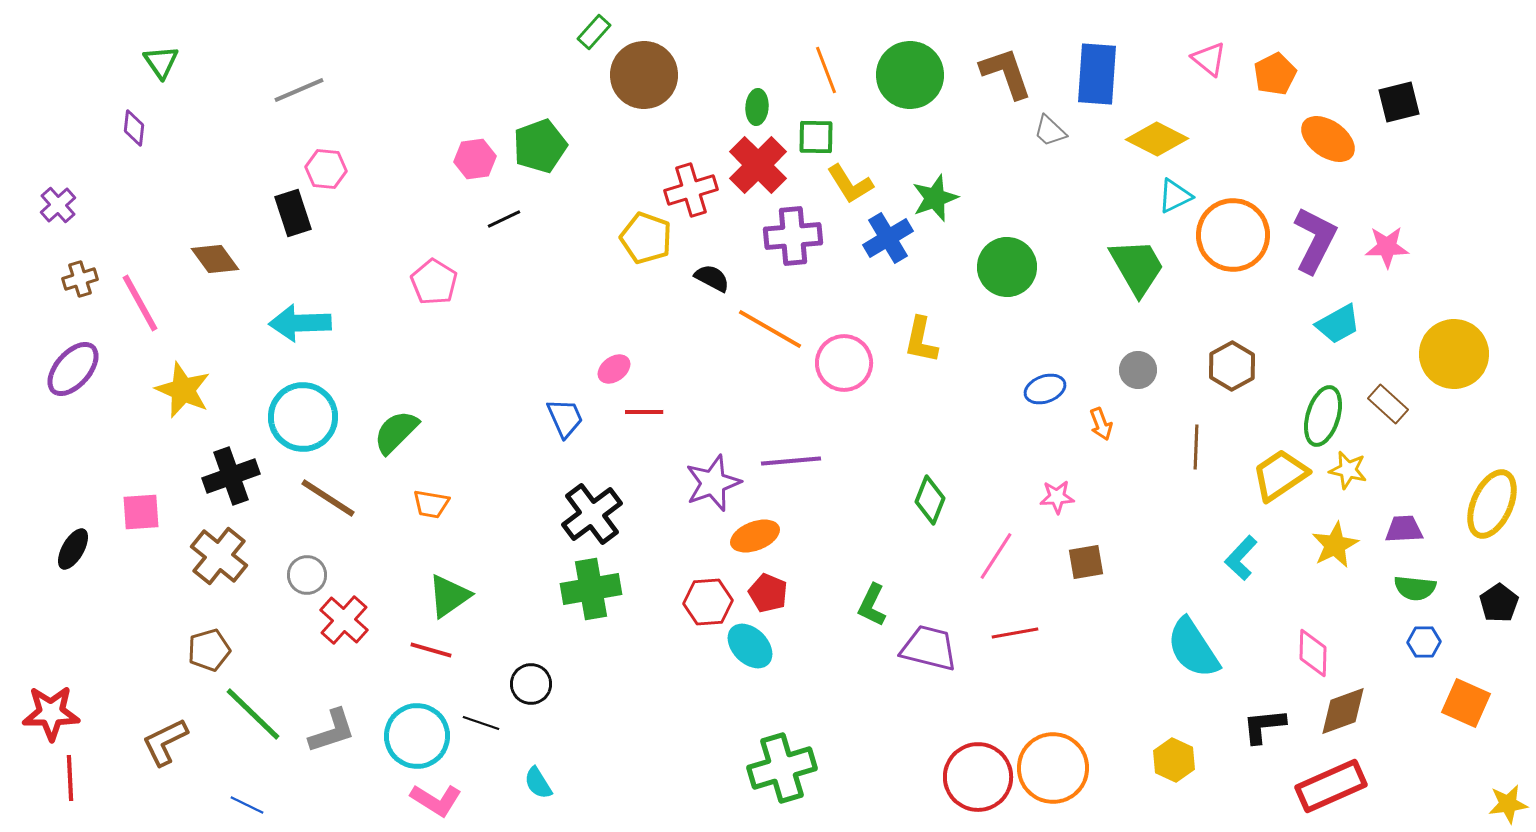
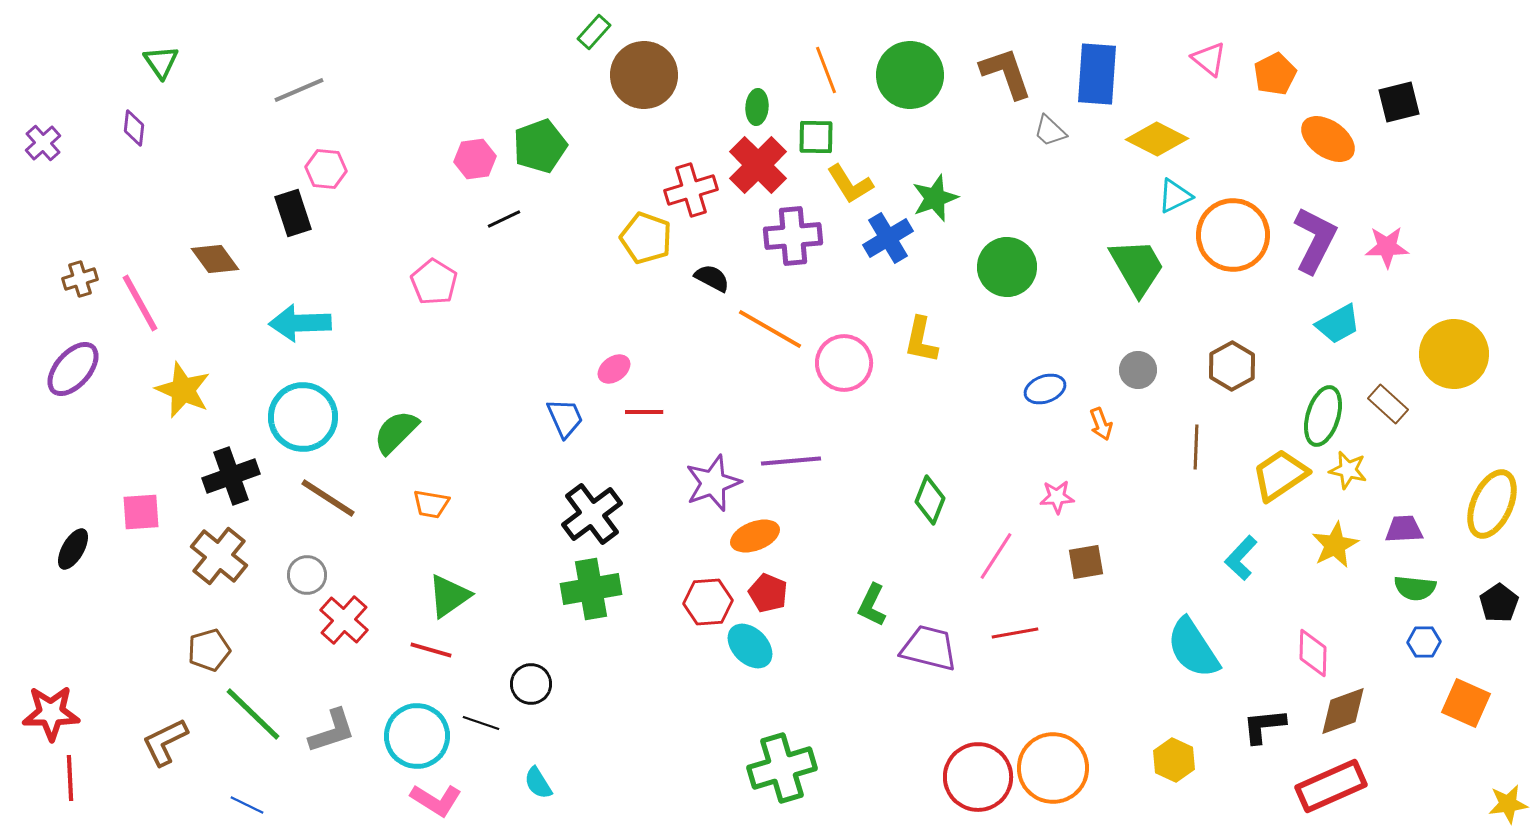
purple cross at (58, 205): moved 15 px left, 62 px up
